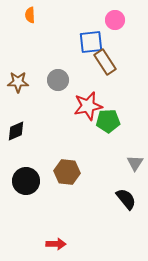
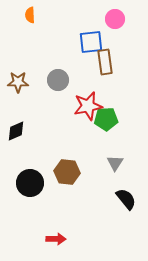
pink circle: moved 1 px up
brown rectangle: rotated 25 degrees clockwise
green pentagon: moved 2 px left, 2 px up
gray triangle: moved 20 px left
black circle: moved 4 px right, 2 px down
red arrow: moved 5 px up
